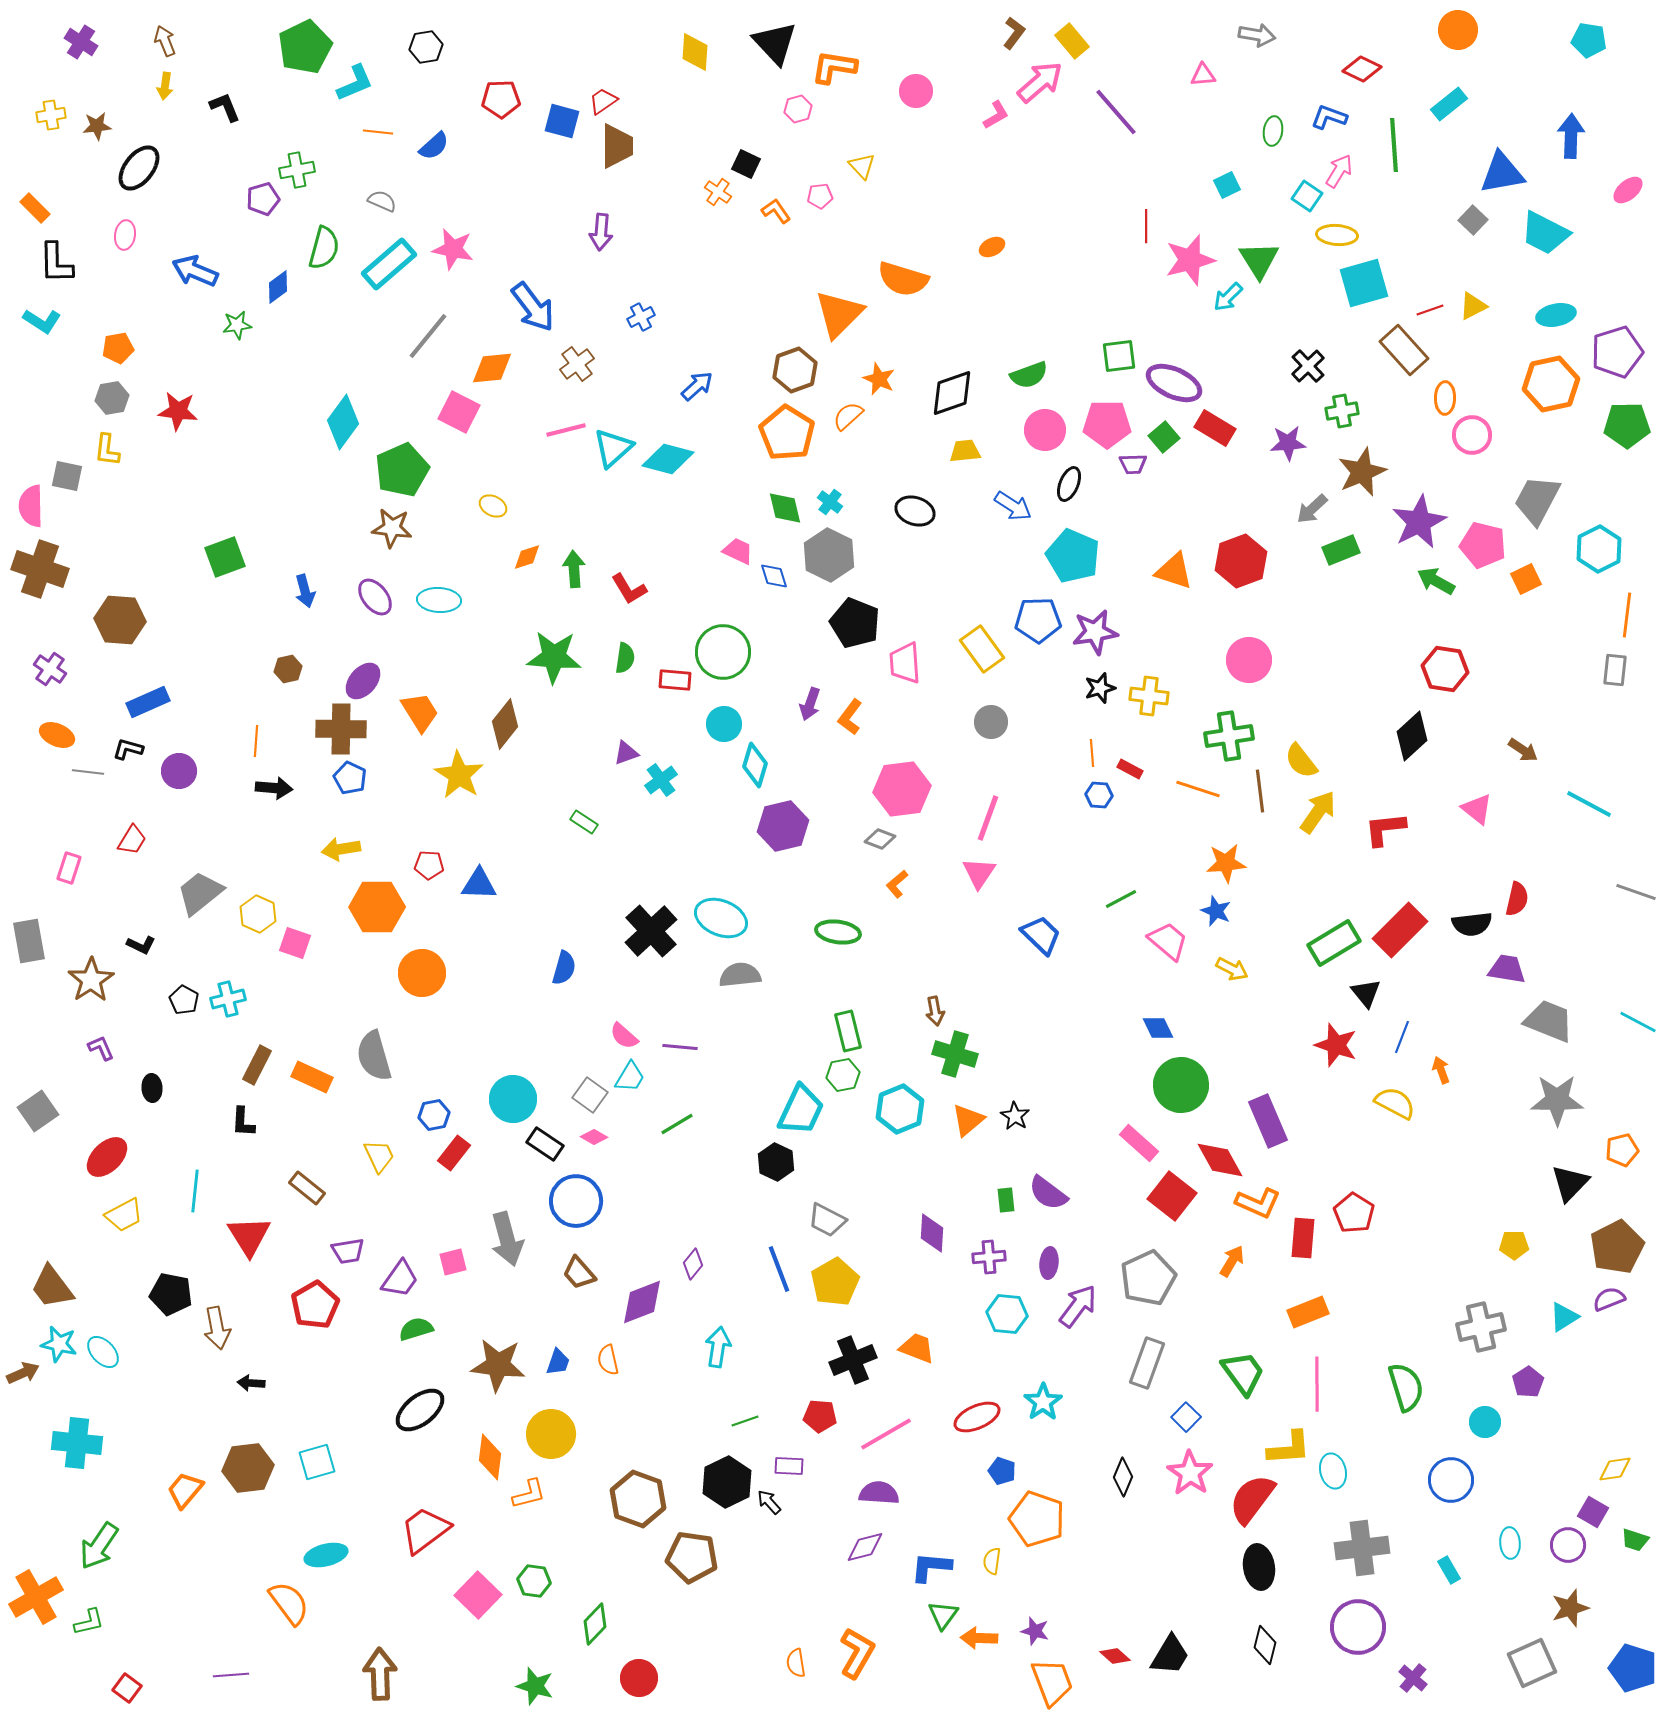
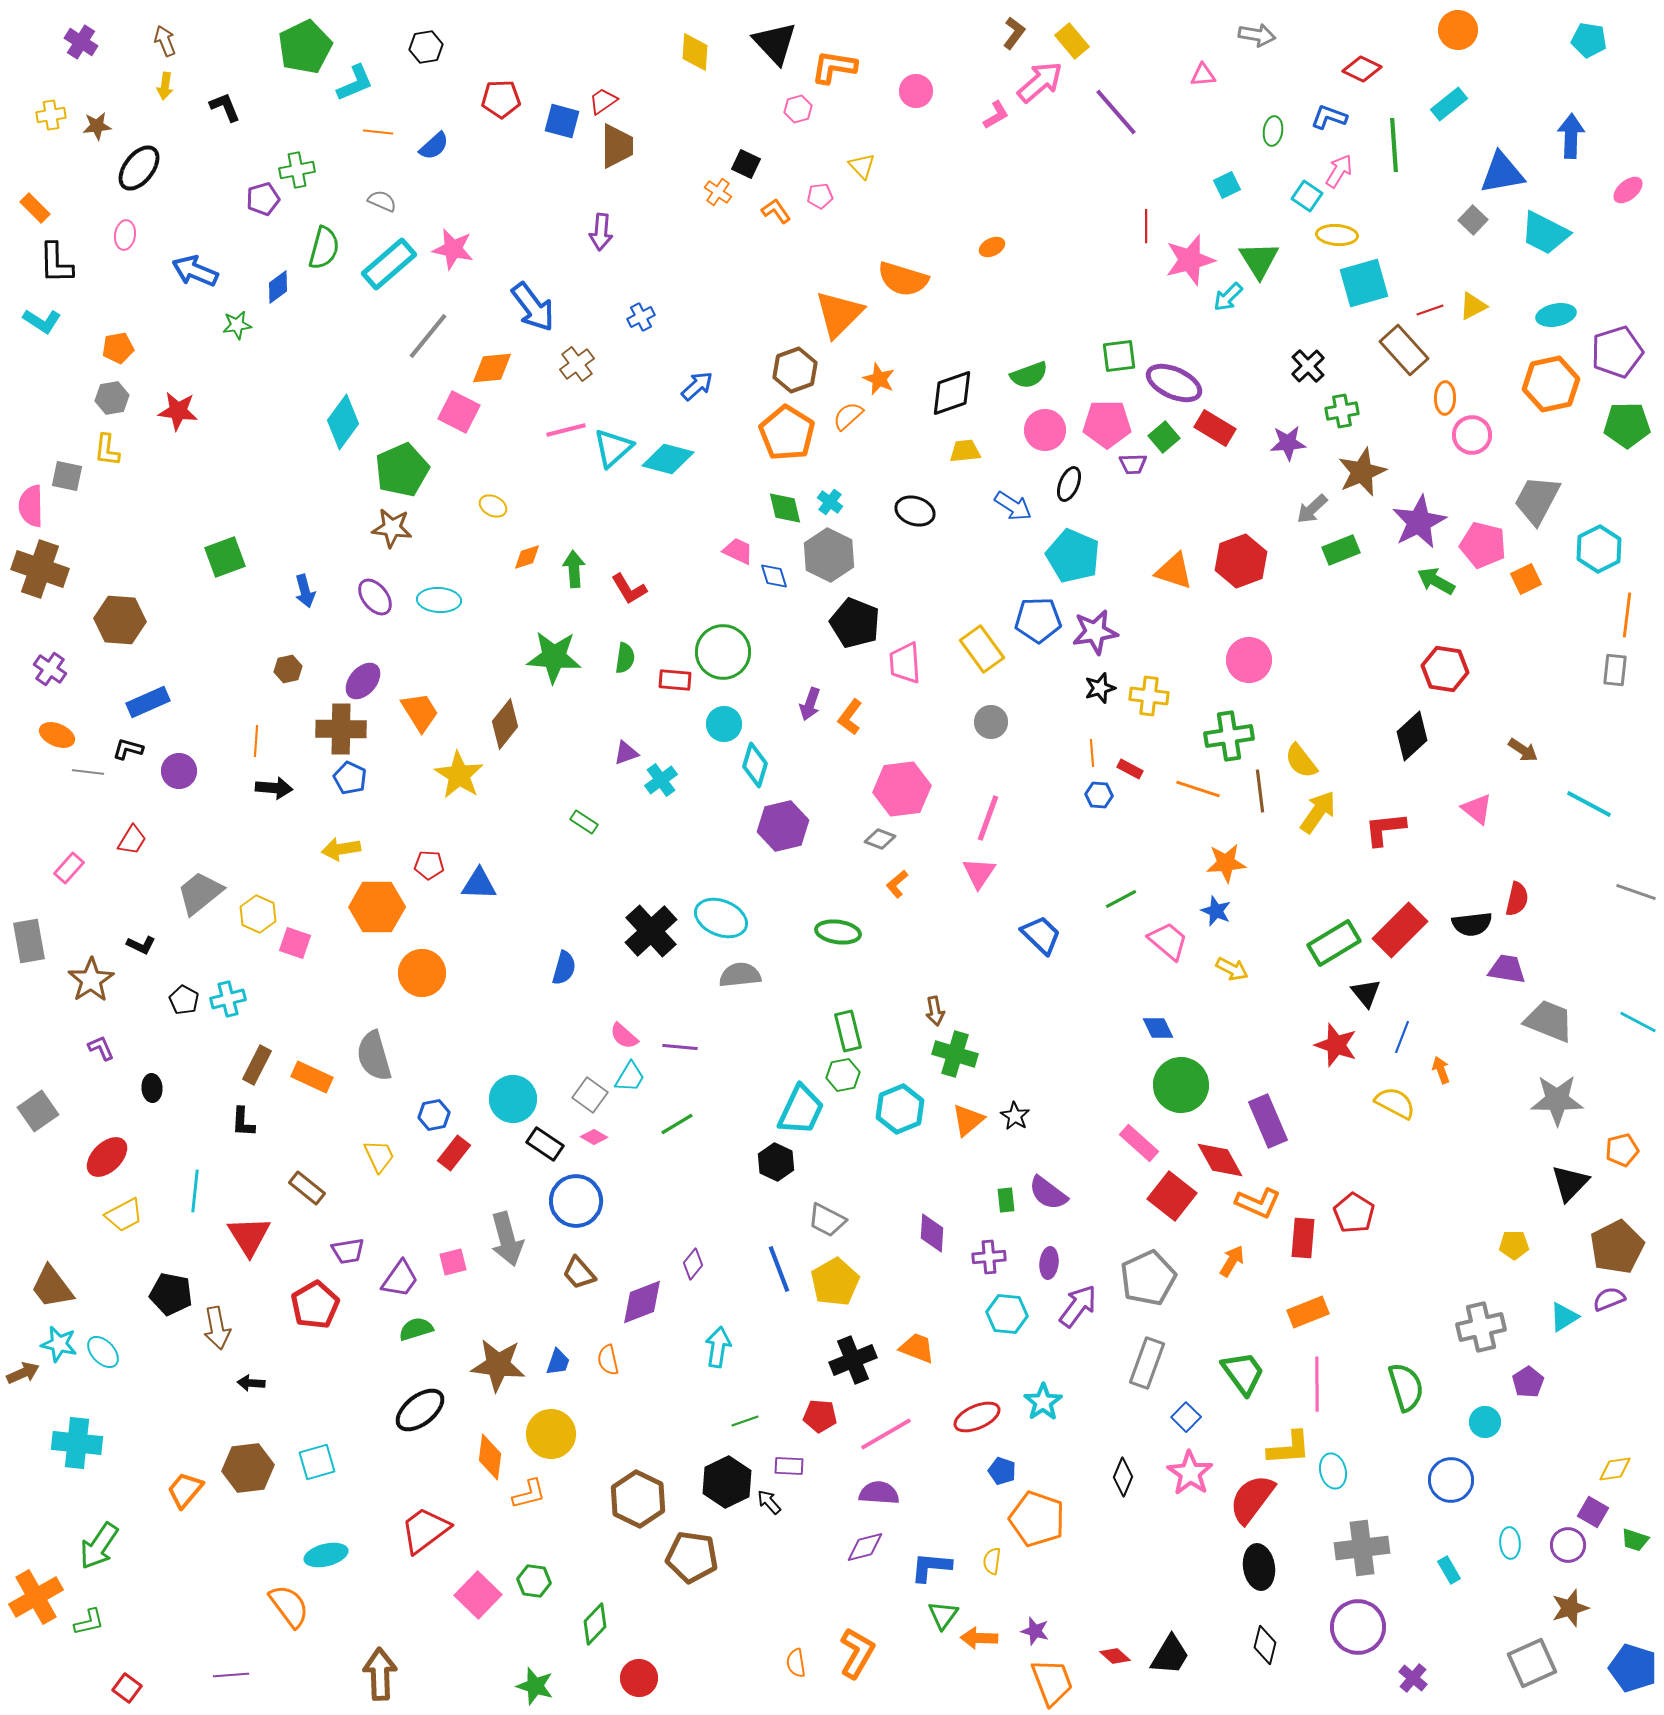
pink rectangle at (69, 868): rotated 24 degrees clockwise
brown hexagon at (638, 1499): rotated 6 degrees clockwise
orange semicircle at (289, 1603): moved 3 px down
